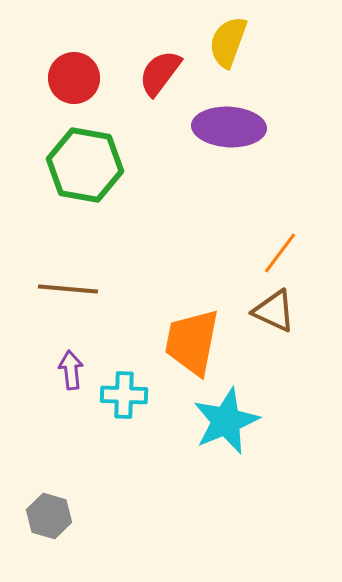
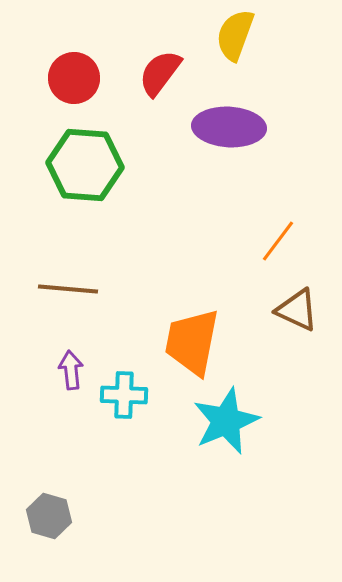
yellow semicircle: moved 7 px right, 7 px up
green hexagon: rotated 6 degrees counterclockwise
orange line: moved 2 px left, 12 px up
brown triangle: moved 23 px right, 1 px up
